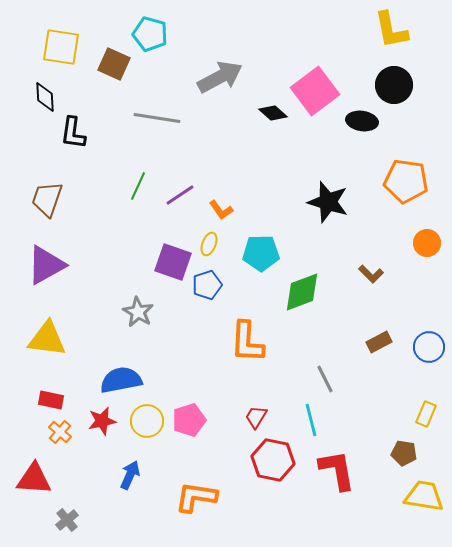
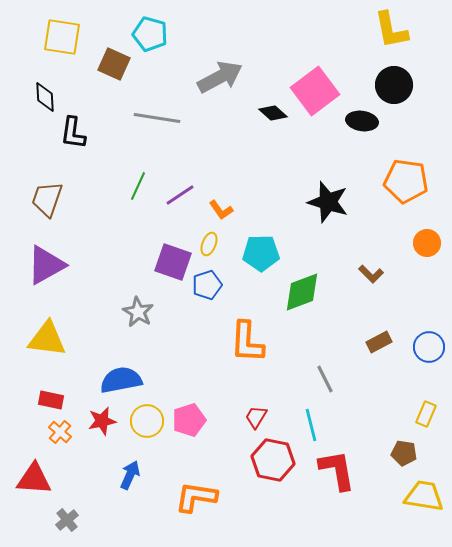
yellow square at (61, 47): moved 1 px right, 10 px up
cyan line at (311, 420): moved 5 px down
